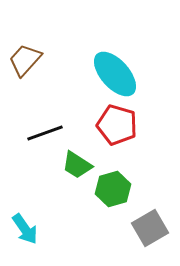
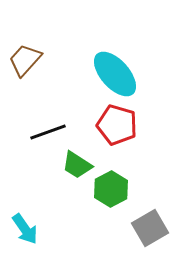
black line: moved 3 px right, 1 px up
green hexagon: moved 2 px left; rotated 12 degrees counterclockwise
